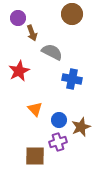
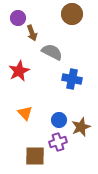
orange triangle: moved 10 px left, 4 px down
